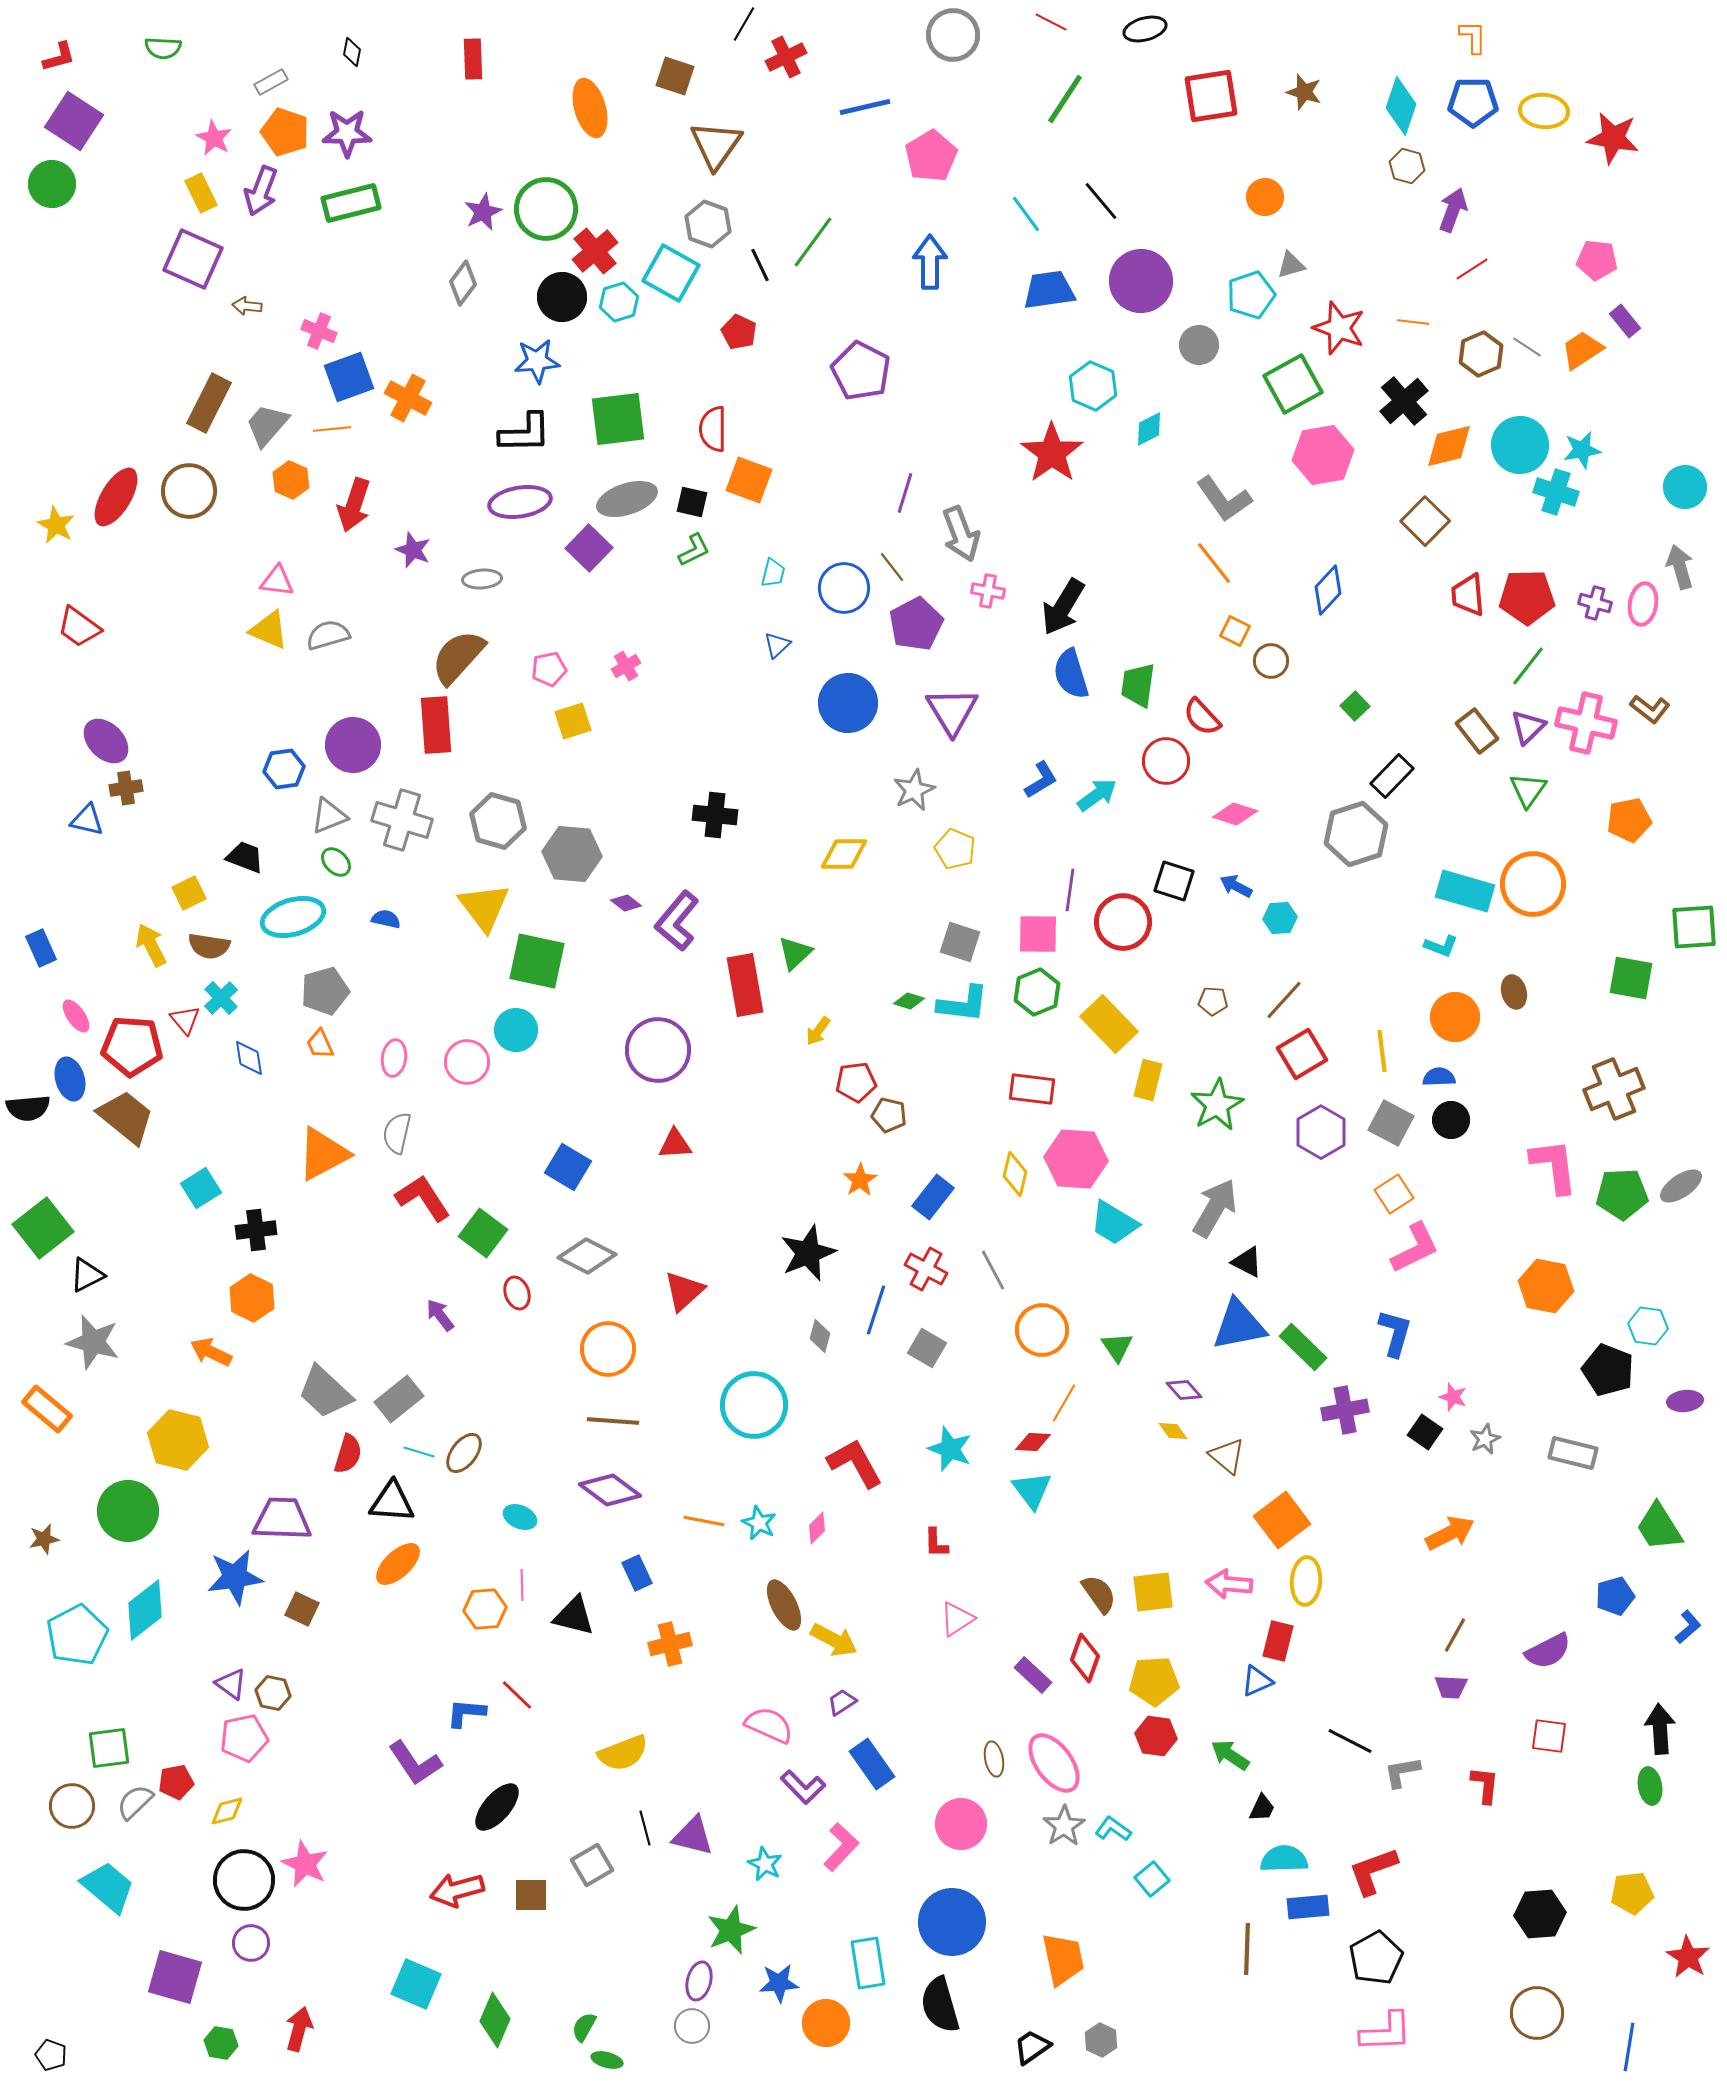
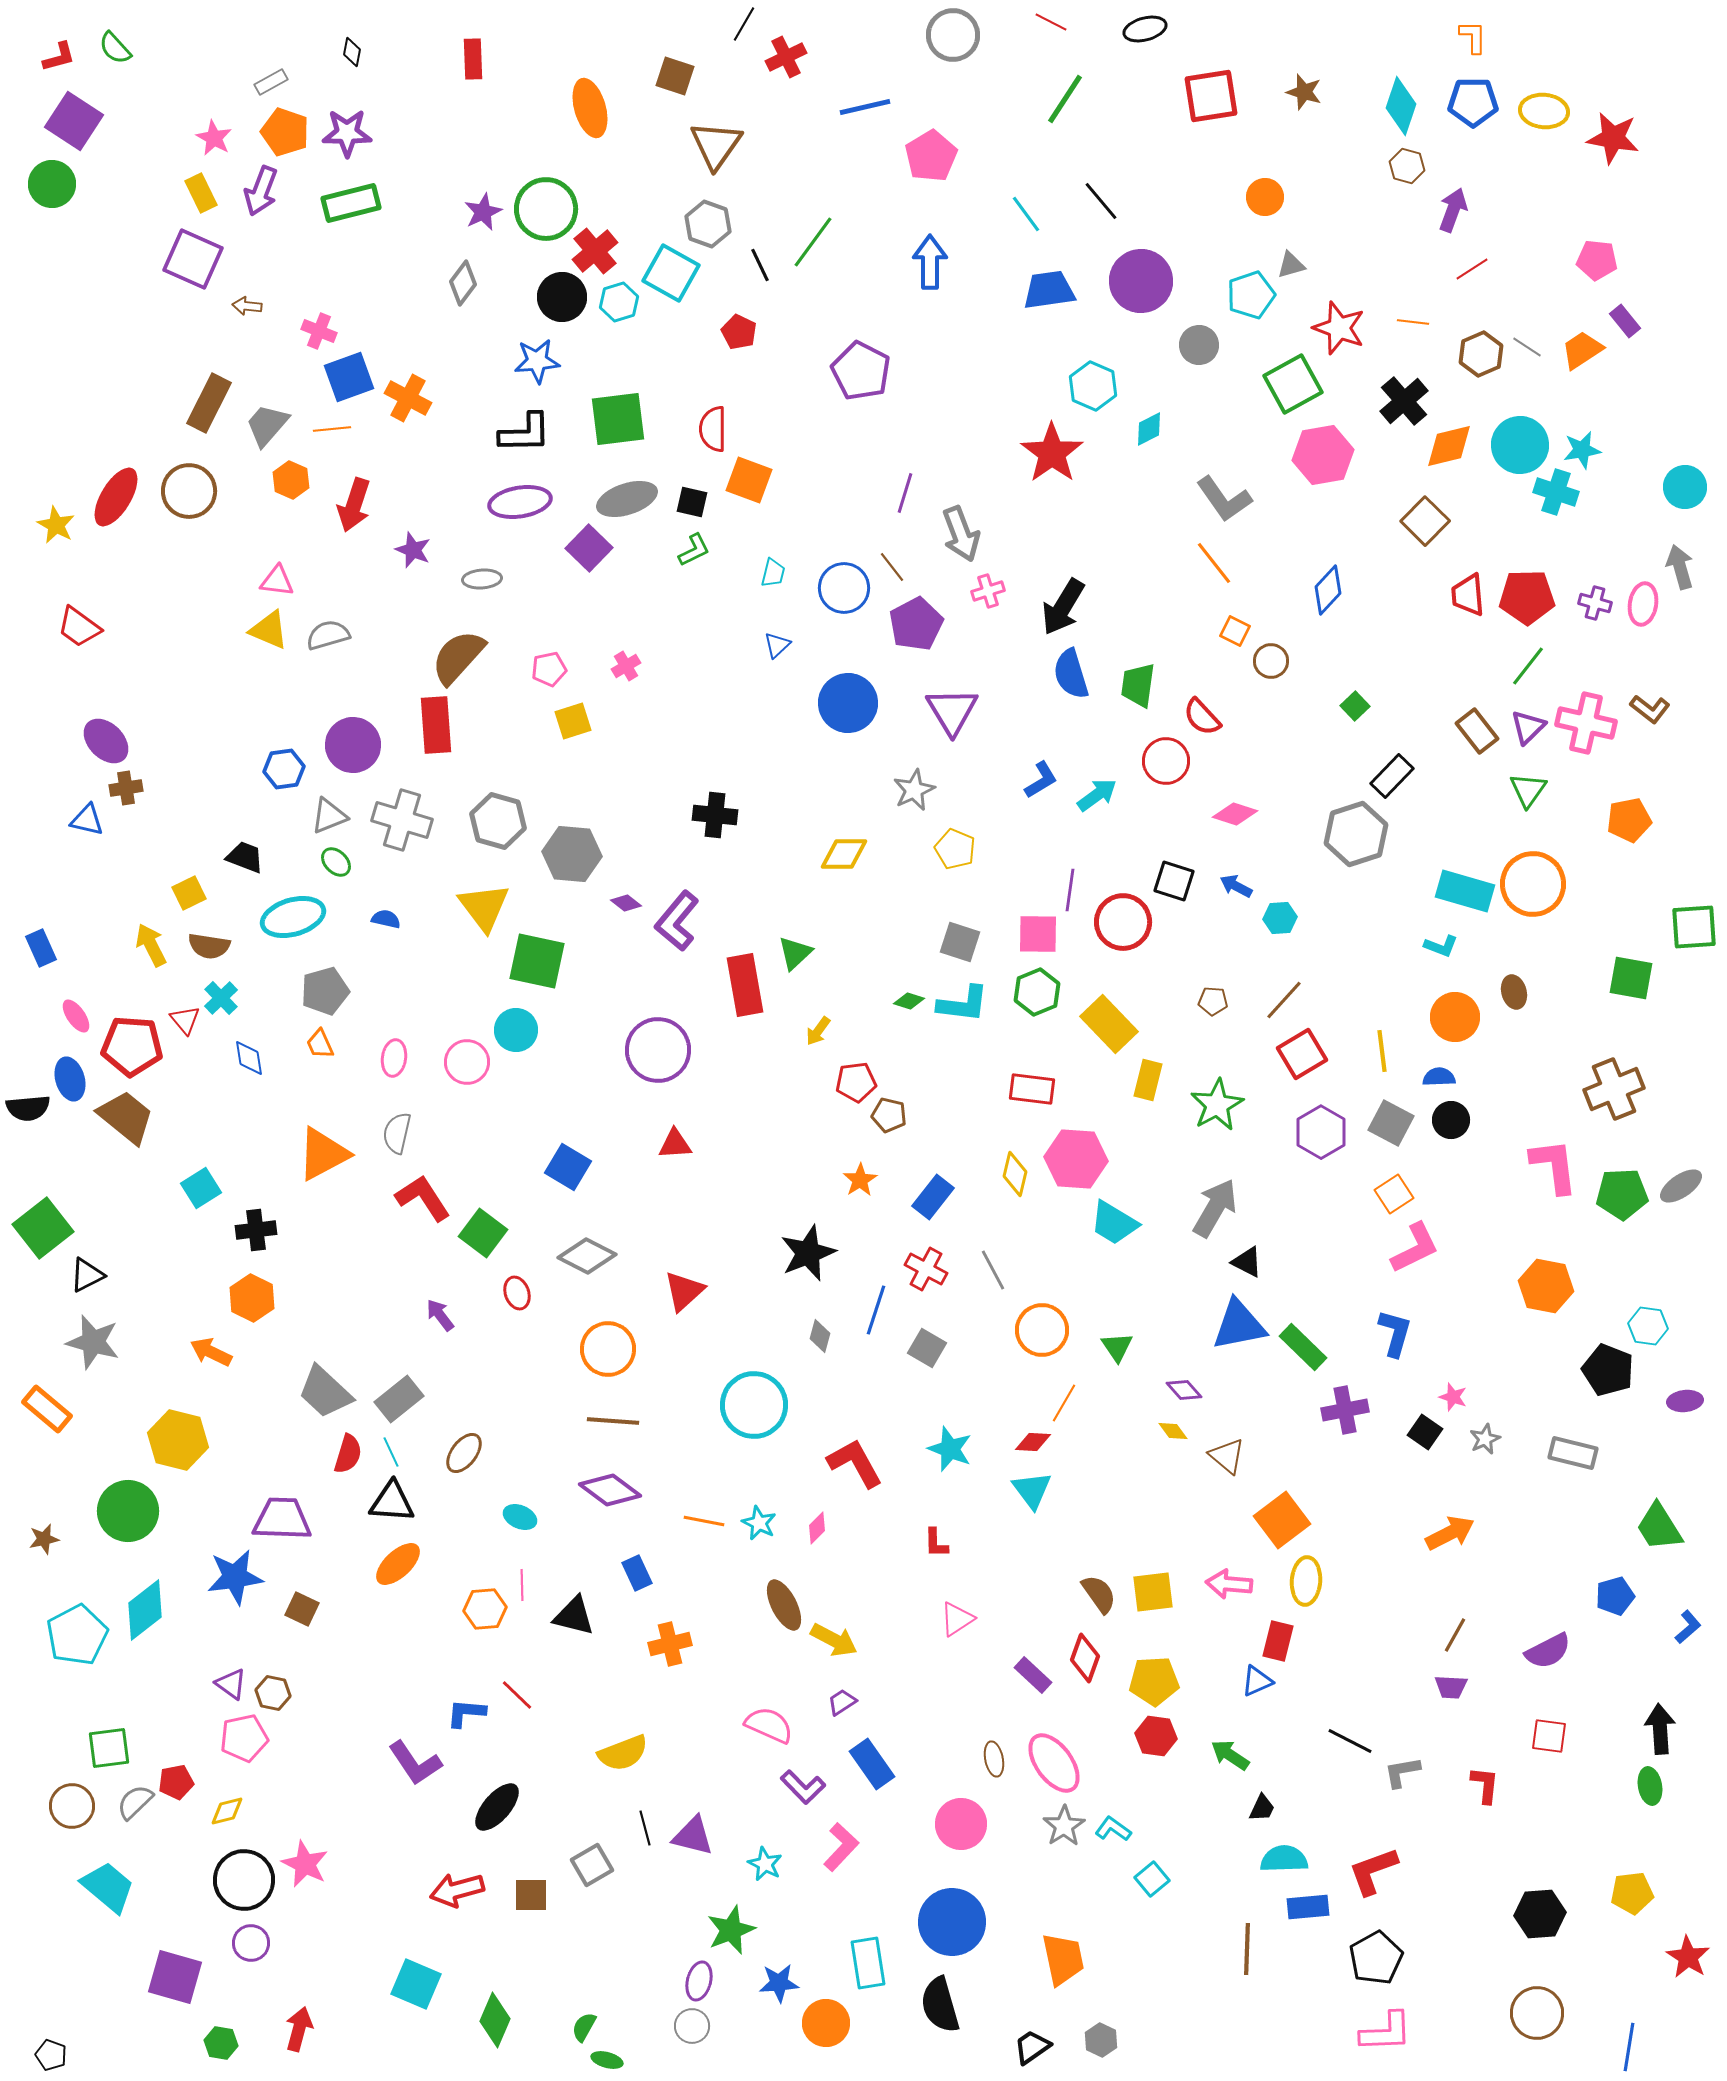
green semicircle at (163, 48): moved 48 px left; rotated 45 degrees clockwise
pink cross at (988, 591): rotated 28 degrees counterclockwise
cyan line at (419, 1452): moved 28 px left; rotated 48 degrees clockwise
